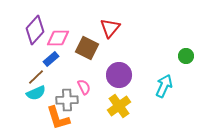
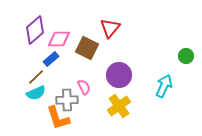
purple diamond: rotated 8 degrees clockwise
pink diamond: moved 1 px right, 1 px down
